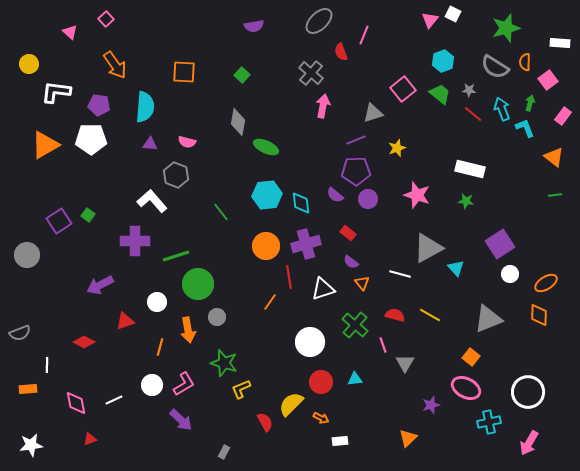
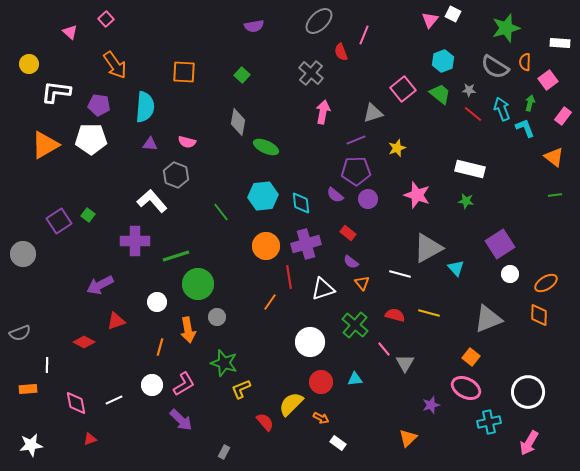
pink arrow at (323, 106): moved 6 px down
cyan hexagon at (267, 195): moved 4 px left, 1 px down
gray circle at (27, 255): moved 4 px left, 1 px up
yellow line at (430, 315): moved 1 px left, 2 px up; rotated 15 degrees counterclockwise
red triangle at (125, 321): moved 9 px left
pink line at (383, 345): moved 1 px right, 4 px down; rotated 21 degrees counterclockwise
red semicircle at (265, 422): rotated 12 degrees counterclockwise
white rectangle at (340, 441): moved 2 px left, 2 px down; rotated 42 degrees clockwise
